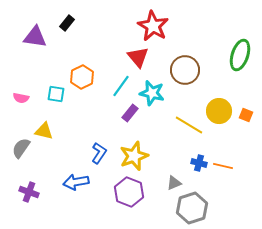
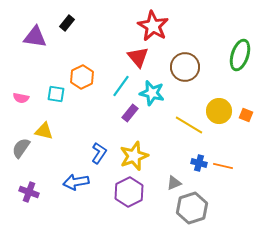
brown circle: moved 3 px up
purple hexagon: rotated 12 degrees clockwise
